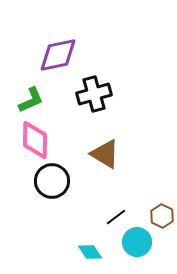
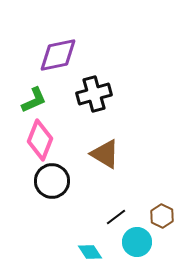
green L-shape: moved 3 px right
pink diamond: moved 5 px right; rotated 21 degrees clockwise
